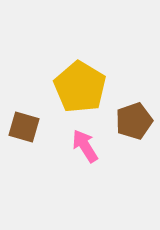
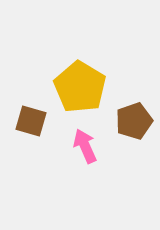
brown square: moved 7 px right, 6 px up
pink arrow: rotated 8 degrees clockwise
